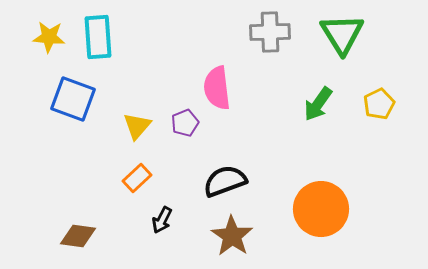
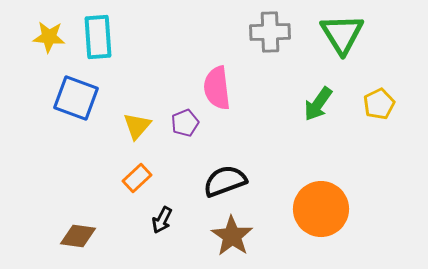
blue square: moved 3 px right, 1 px up
